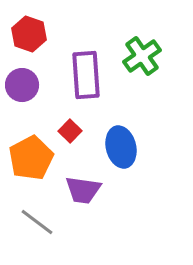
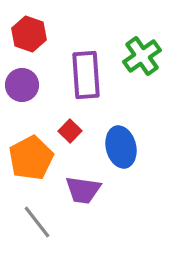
gray line: rotated 15 degrees clockwise
